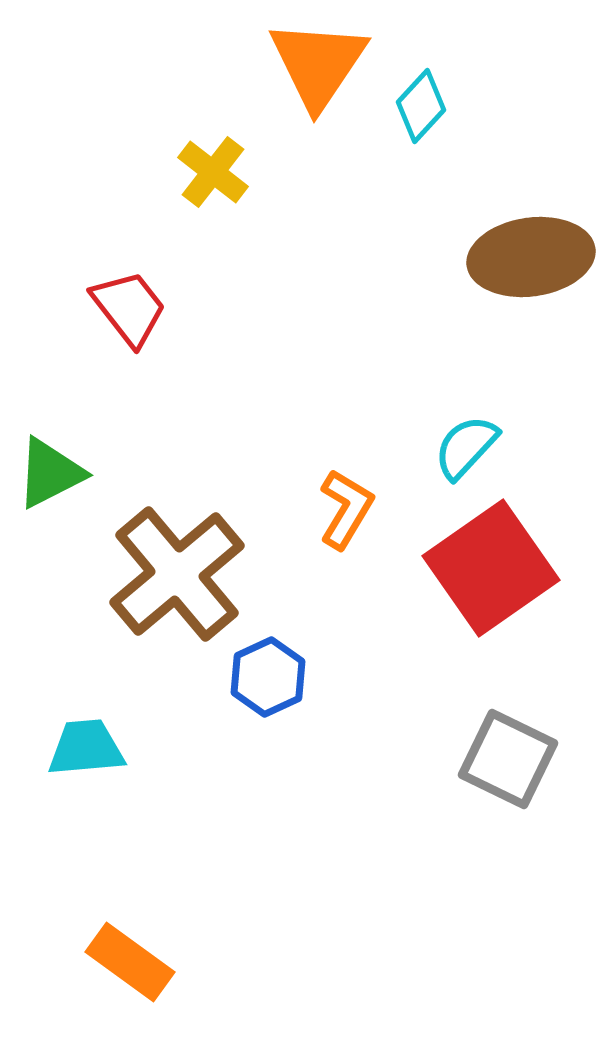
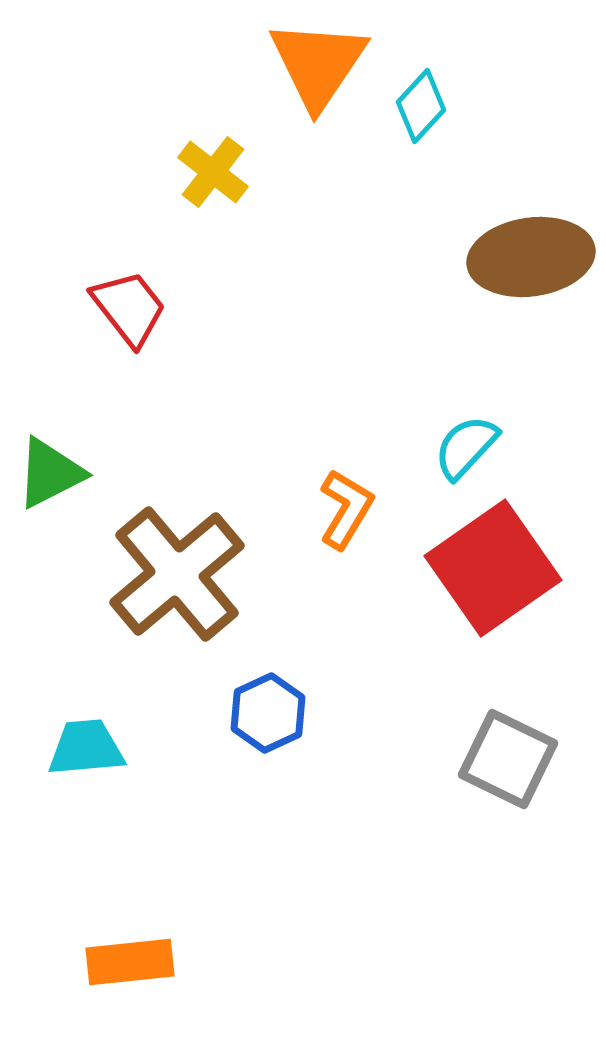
red square: moved 2 px right
blue hexagon: moved 36 px down
orange rectangle: rotated 42 degrees counterclockwise
